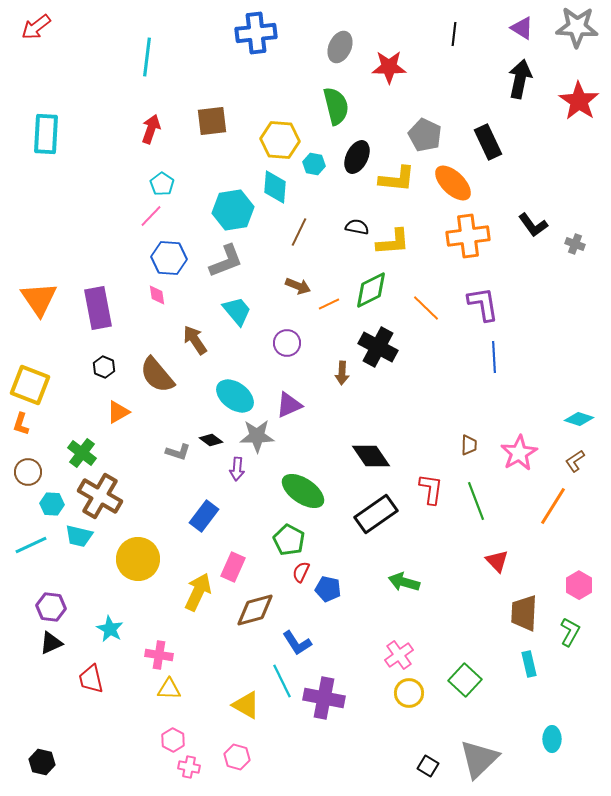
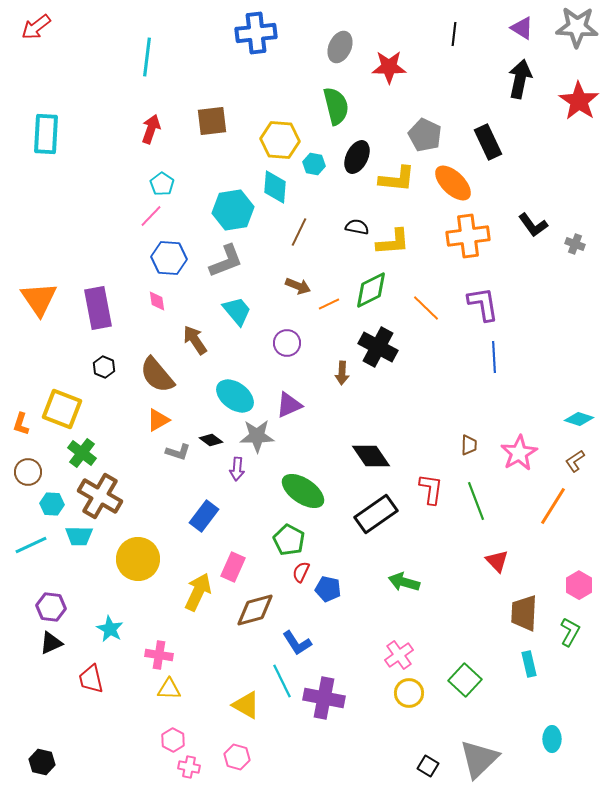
pink diamond at (157, 295): moved 6 px down
yellow square at (30, 385): moved 32 px right, 24 px down
orange triangle at (118, 412): moved 40 px right, 8 px down
cyan trapezoid at (79, 536): rotated 12 degrees counterclockwise
